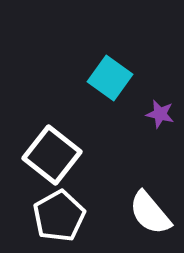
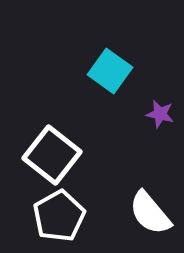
cyan square: moved 7 px up
